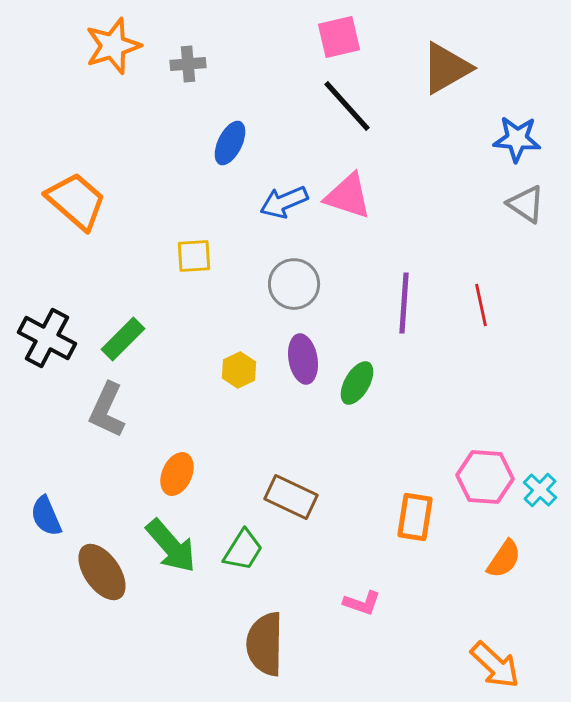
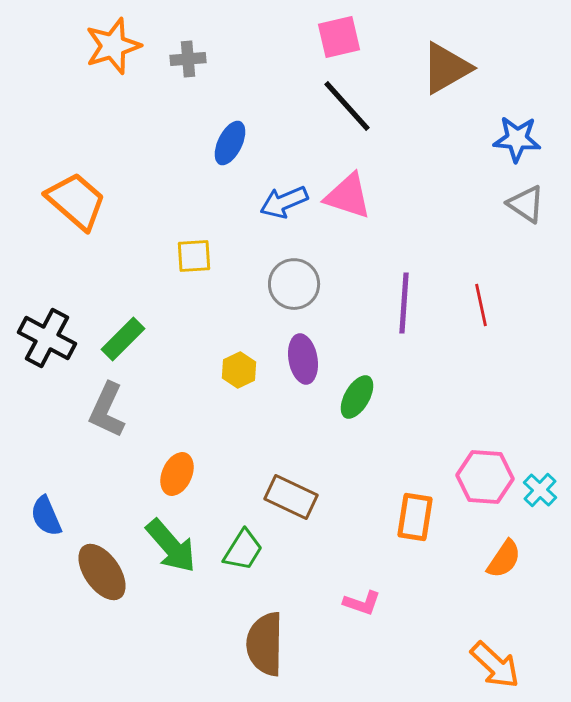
gray cross: moved 5 px up
green ellipse: moved 14 px down
